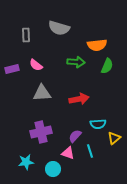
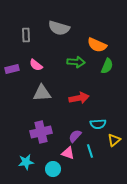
orange semicircle: rotated 30 degrees clockwise
red arrow: moved 1 px up
yellow triangle: moved 2 px down
